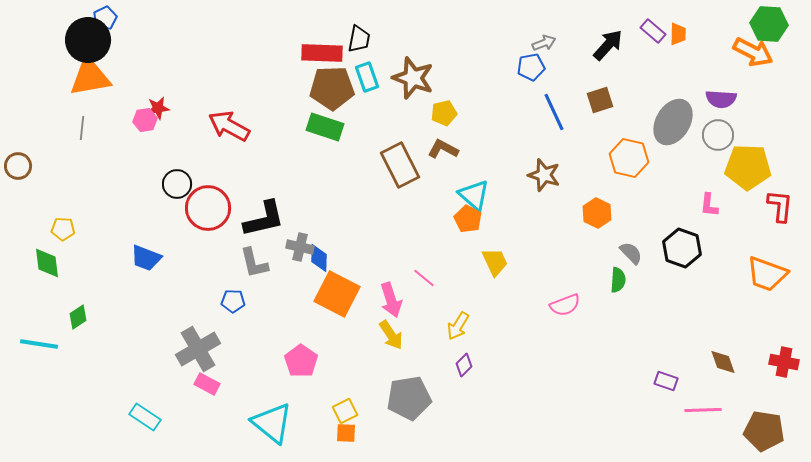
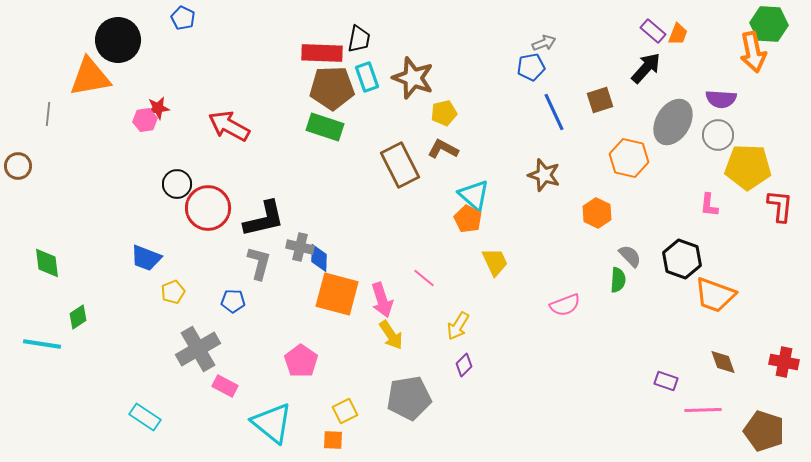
blue pentagon at (105, 18): moved 78 px right; rotated 20 degrees counterclockwise
orange trapezoid at (678, 34): rotated 20 degrees clockwise
black circle at (88, 40): moved 30 px right
black arrow at (608, 45): moved 38 px right, 23 px down
orange arrow at (753, 52): rotated 51 degrees clockwise
gray line at (82, 128): moved 34 px left, 14 px up
yellow pentagon at (63, 229): moved 110 px right, 63 px down; rotated 25 degrees counterclockwise
black hexagon at (682, 248): moved 11 px down
gray semicircle at (631, 253): moved 1 px left, 3 px down
gray L-shape at (254, 263): moved 5 px right; rotated 152 degrees counterclockwise
orange trapezoid at (767, 274): moved 52 px left, 21 px down
orange square at (337, 294): rotated 12 degrees counterclockwise
pink arrow at (391, 300): moved 9 px left
cyan line at (39, 344): moved 3 px right
pink rectangle at (207, 384): moved 18 px right, 2 px down
brown pentagon at (764, 431): rotated 9 degrees clockwise
orange square at (346, 433): moved 13 px left, 7 px down
